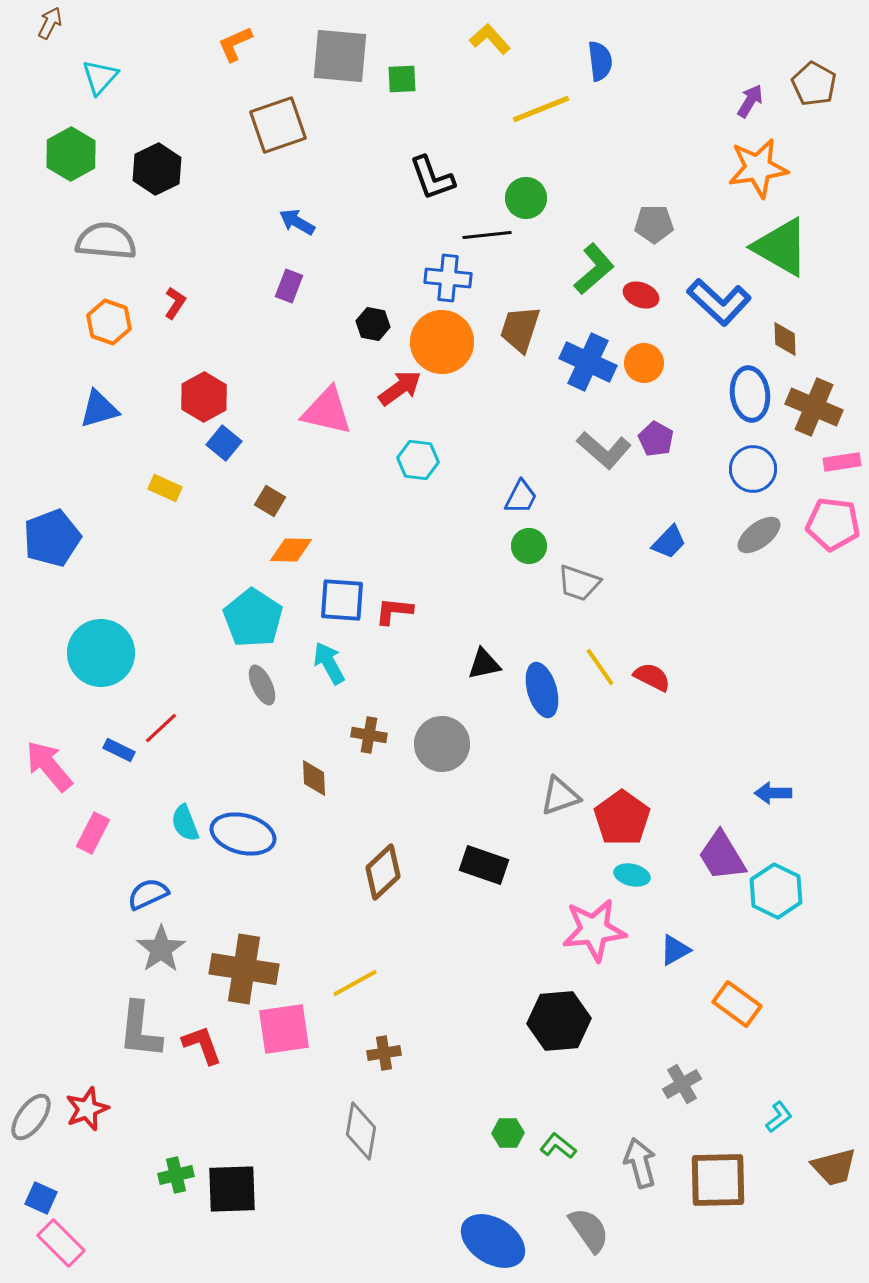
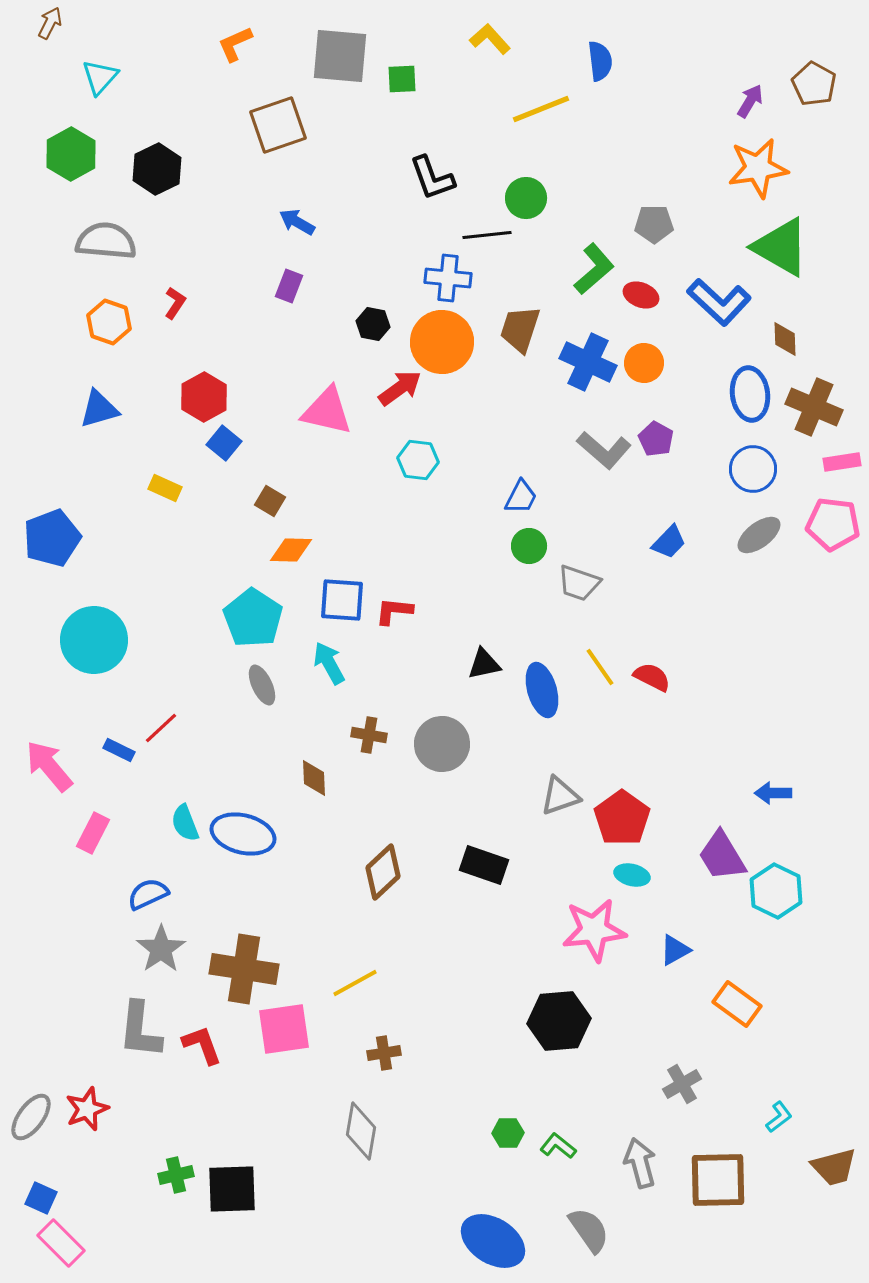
cyan circle at (101, 653): moved 7 px left, 13 px up
